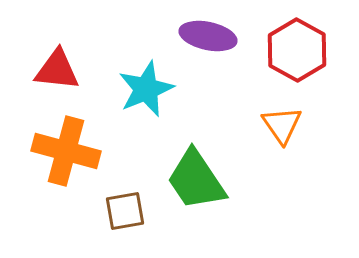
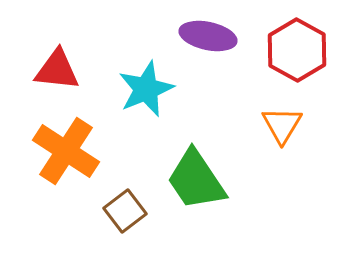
orange triangle: rotated 6 degrees clockwise
orange cross: rotated 18 degrees clockwise
brown square: rotated 27 degrees counterclockwise
